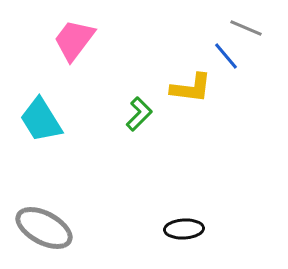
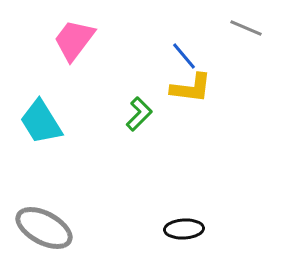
blue line: moved 42 px left
cyan trapezoid: moved 2 px down
